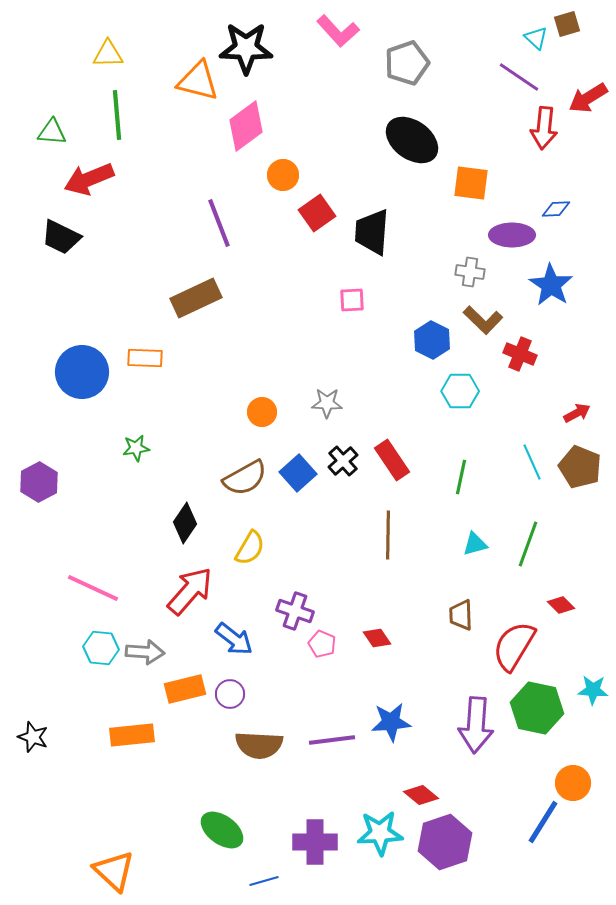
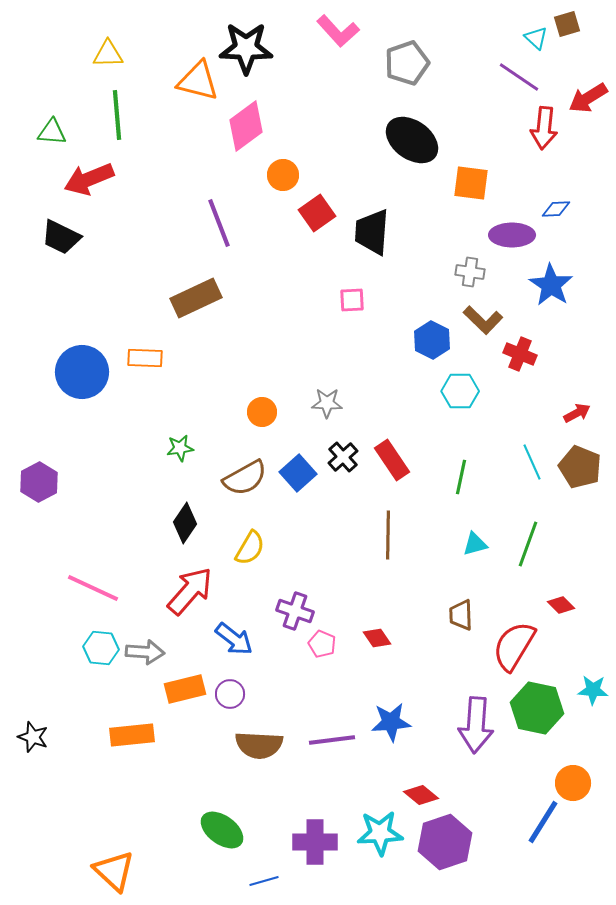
green star at (136, 448): moved 44 px right
black cross at (343, 461): moved 4 px up
